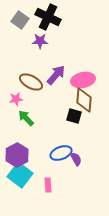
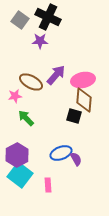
pink star: moved 1 px left, 3 px up
